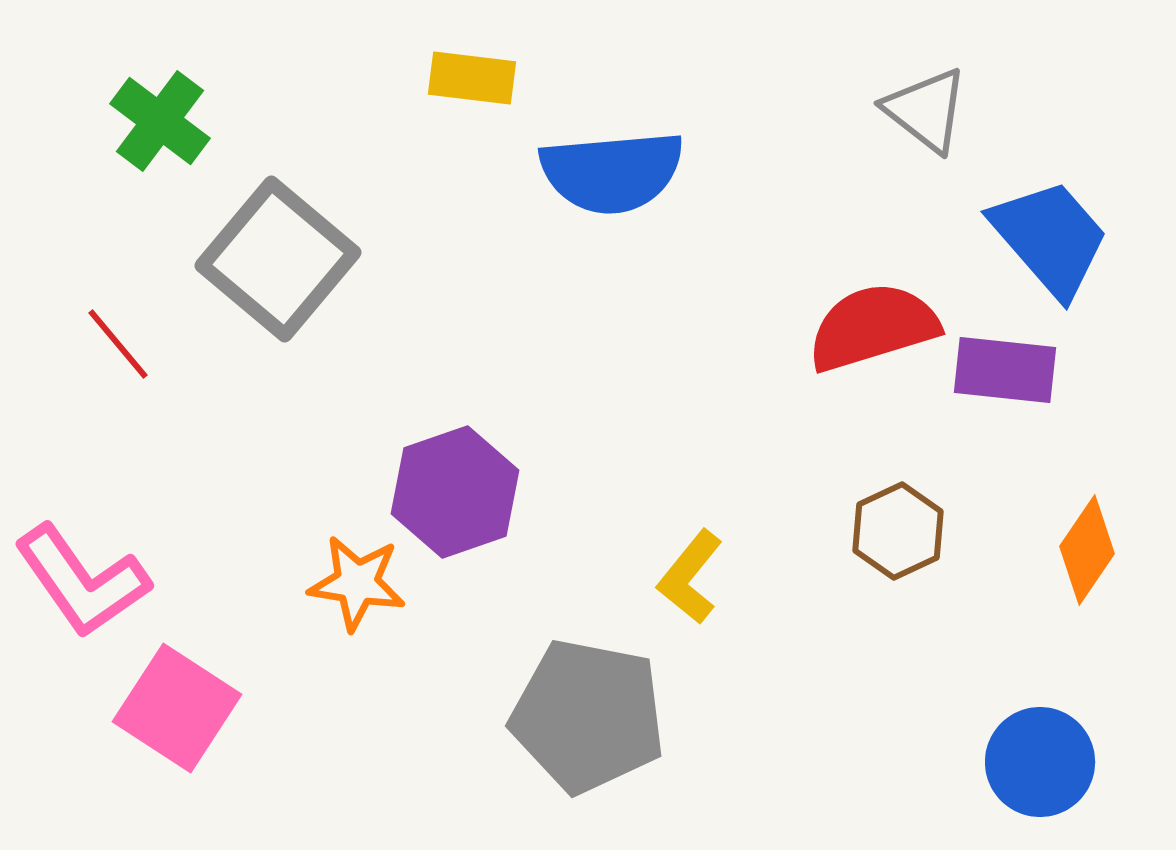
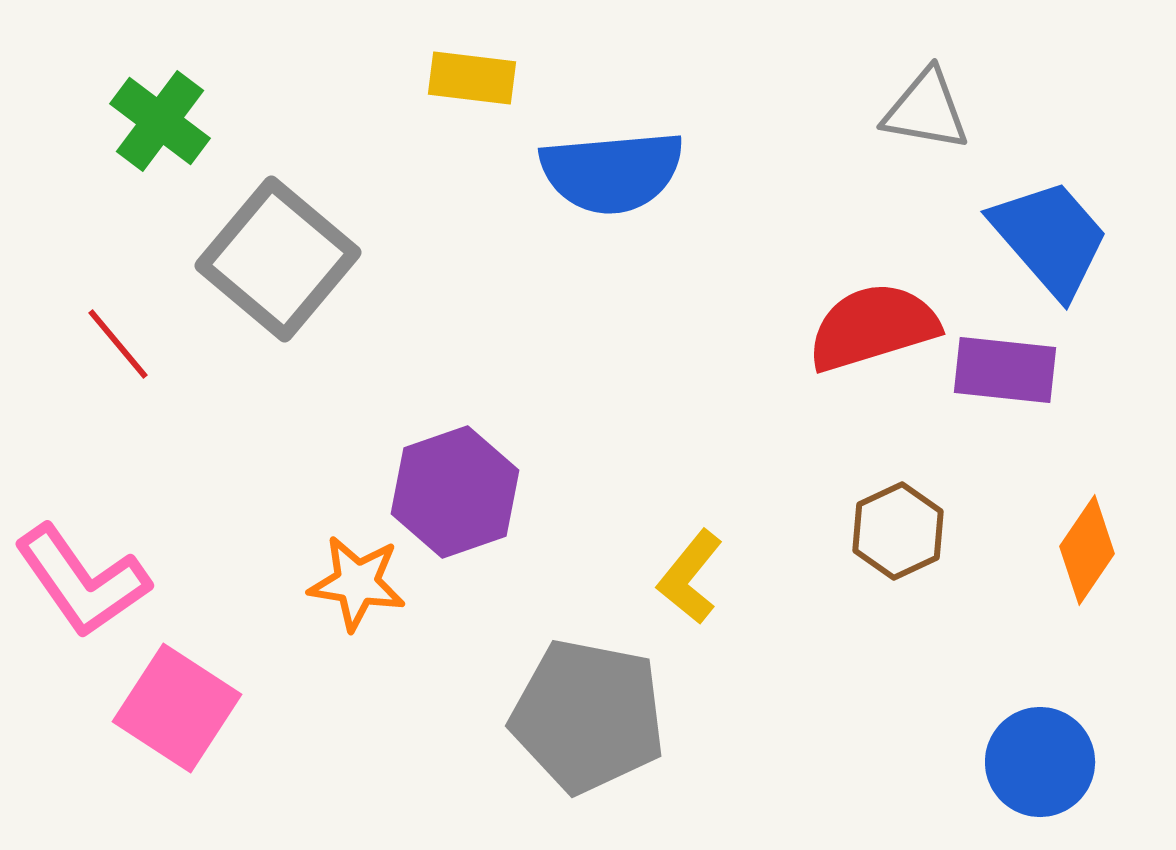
gray triangle: rotated 28 degrees counterclockwise
